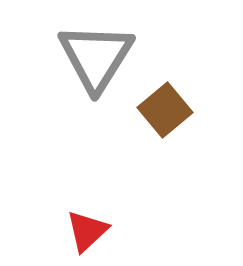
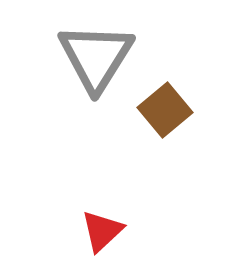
red triangle: moved 15 px right
